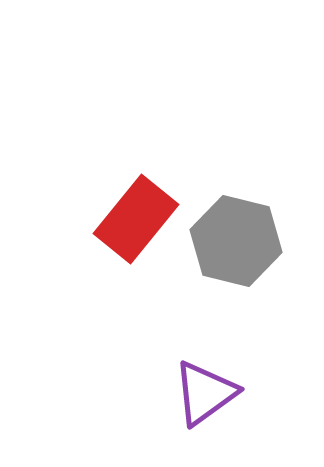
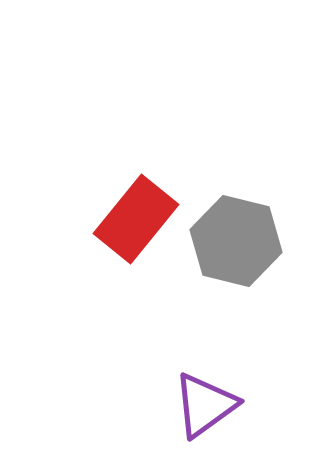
purple triangle: moved 12 px down
